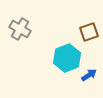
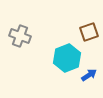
gray cross: moved 7 px down; rotated 10 degrees counterclockwise
